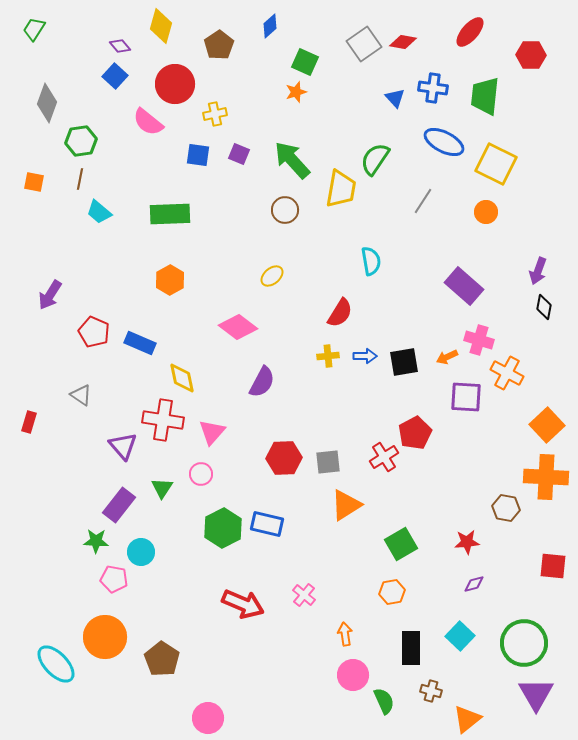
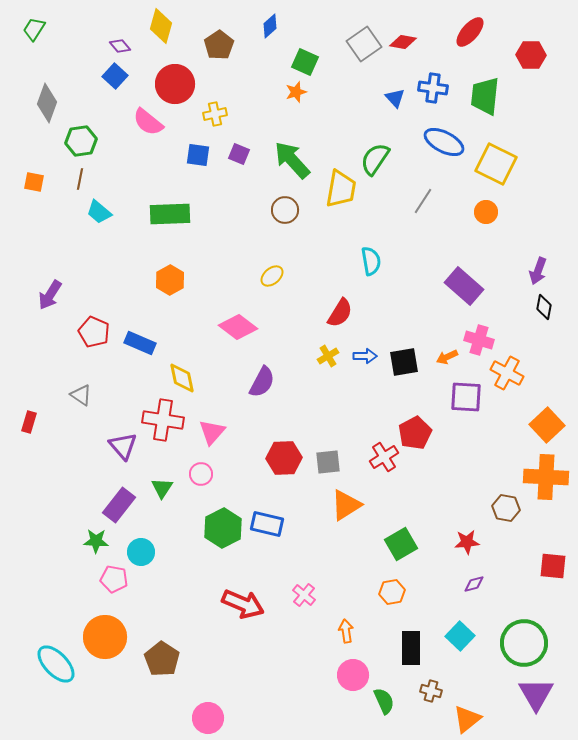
yellow cross at (328, 356): rotated 25 degrees counterclockwise
orange arrow at (345, 634): moved 1 px right, 3 px up
